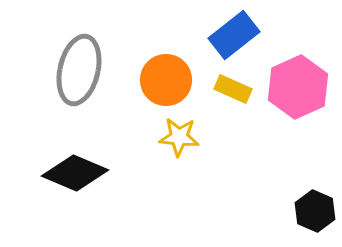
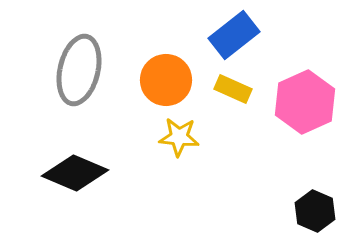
pink hexagon: moved 7 px right, 15 px down
